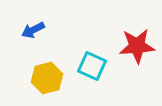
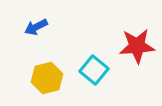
blue arrow: moved 3 px right, 3 px up
cyan square: moved 2 px right, 4 px down; rotated 16 degrees clockwise
